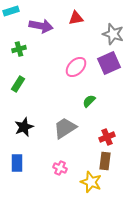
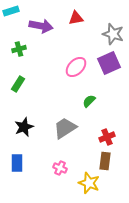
yellow star: moved 2 px left, 1 px down
